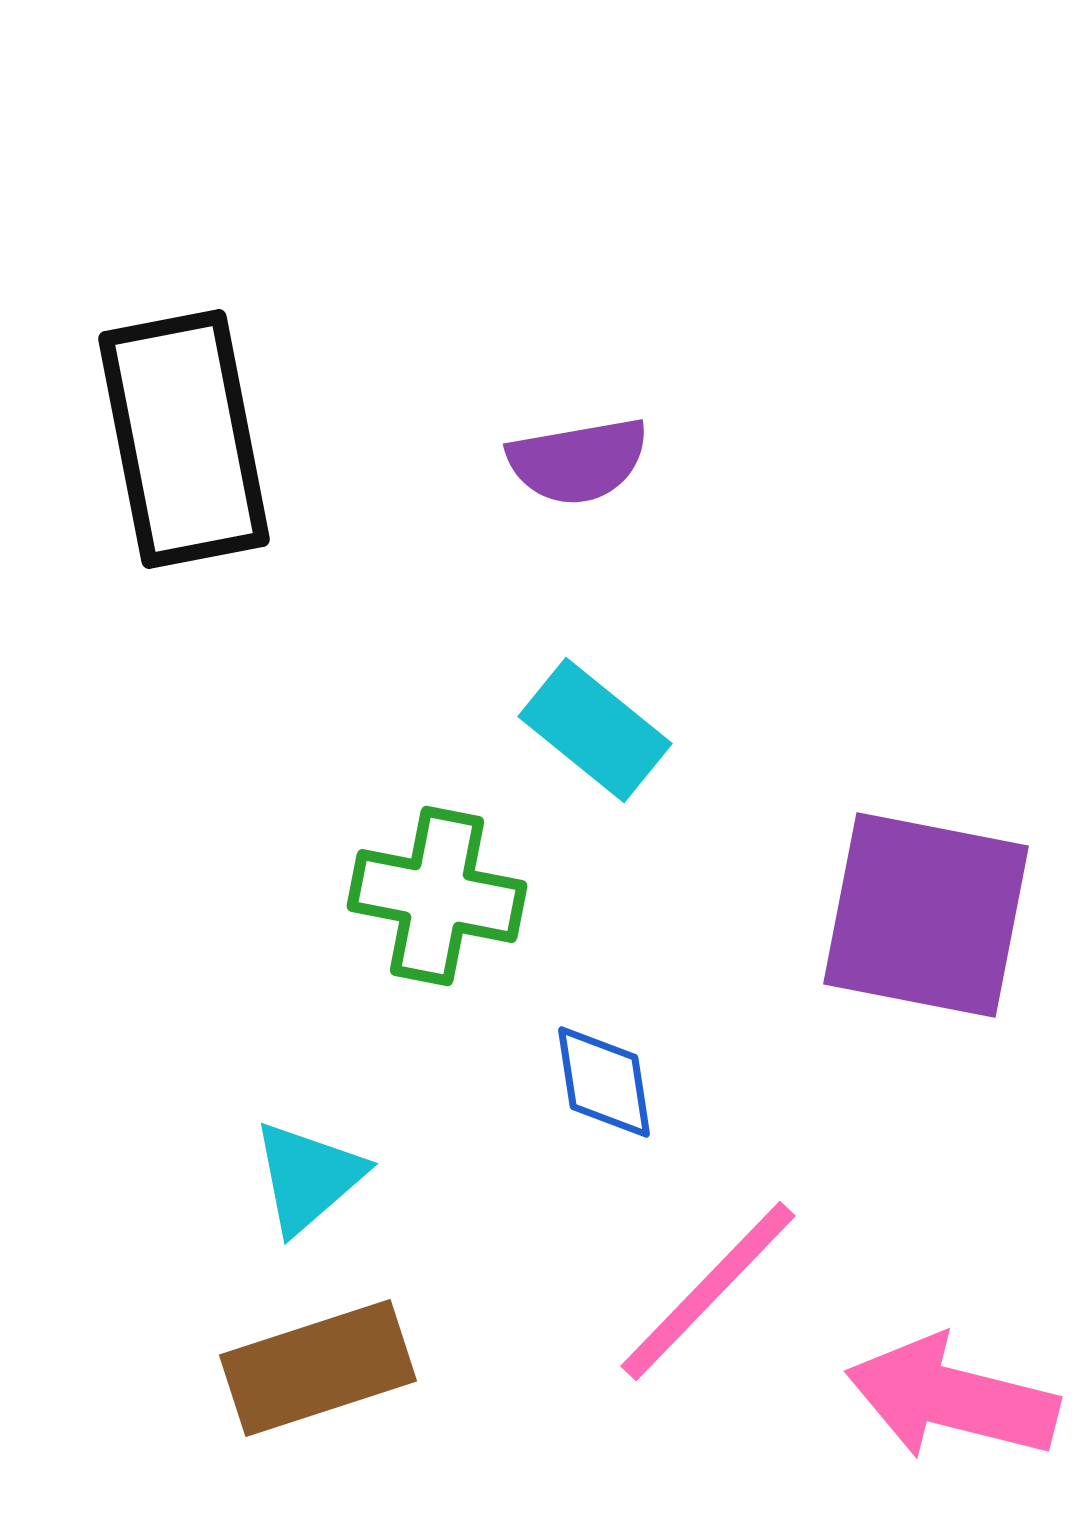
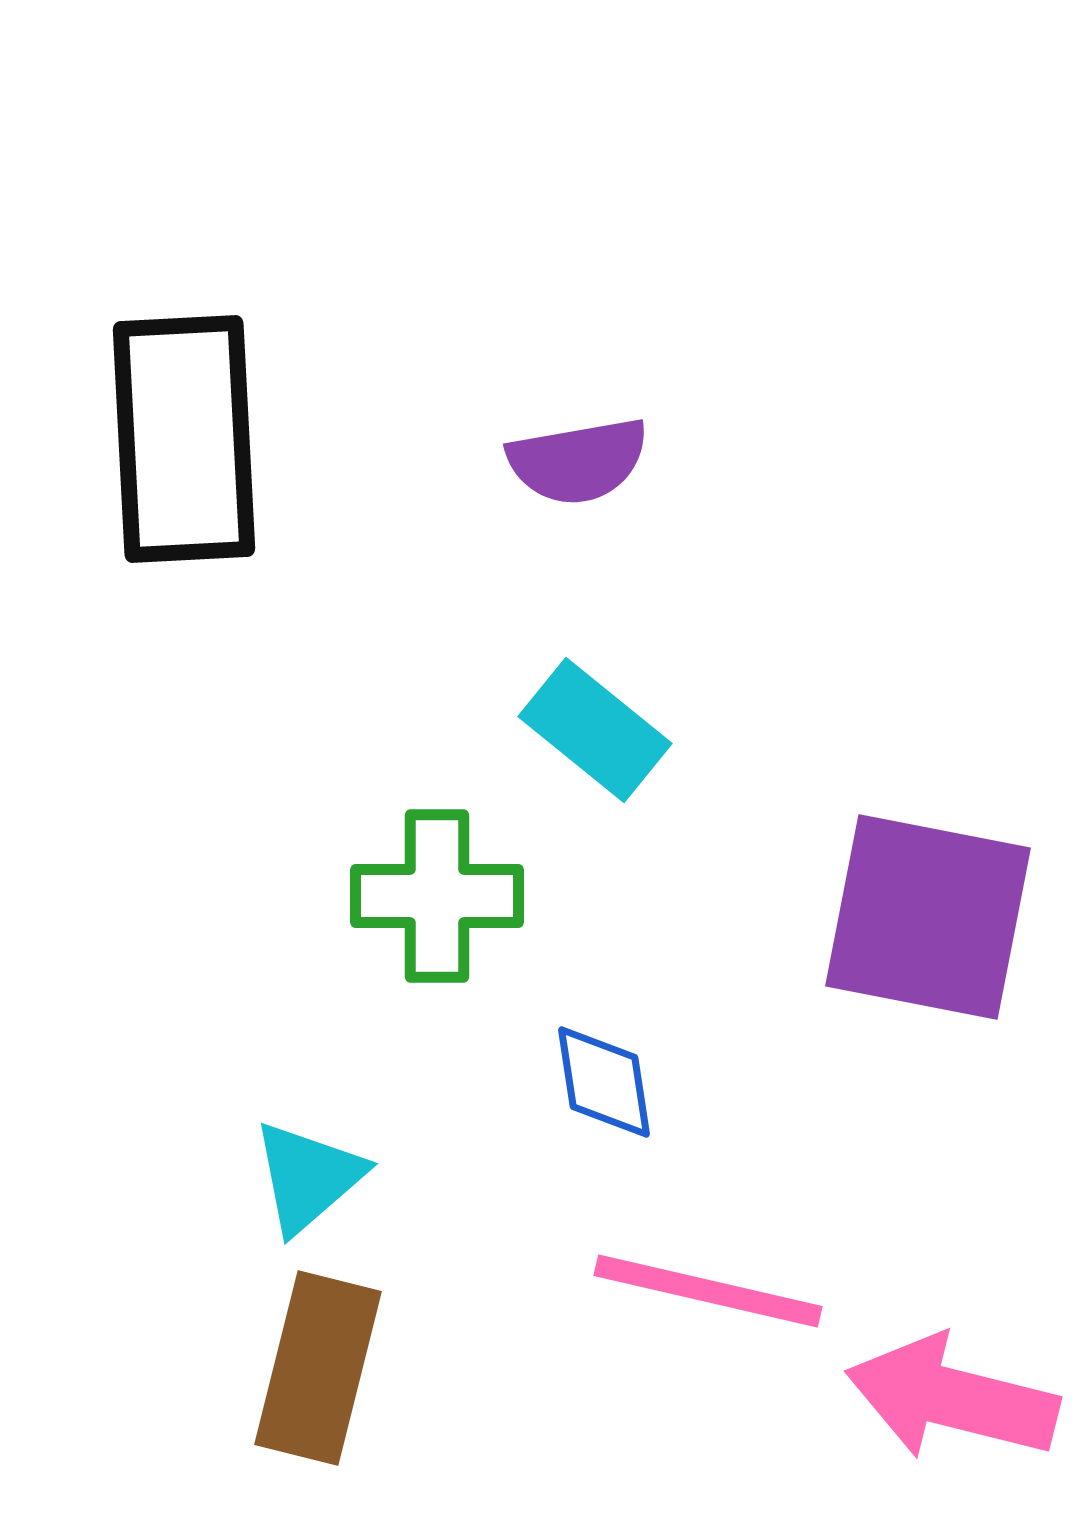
black rectangle: rotated 8 degrees clockwise
green cross: rotated 11 degrees counterclockwise
purple square: moved 2 px right, 2 px down
pink line: rotated 59 degrees clockwise
brown rectangle: rotated 58 degrees counterclockwise
